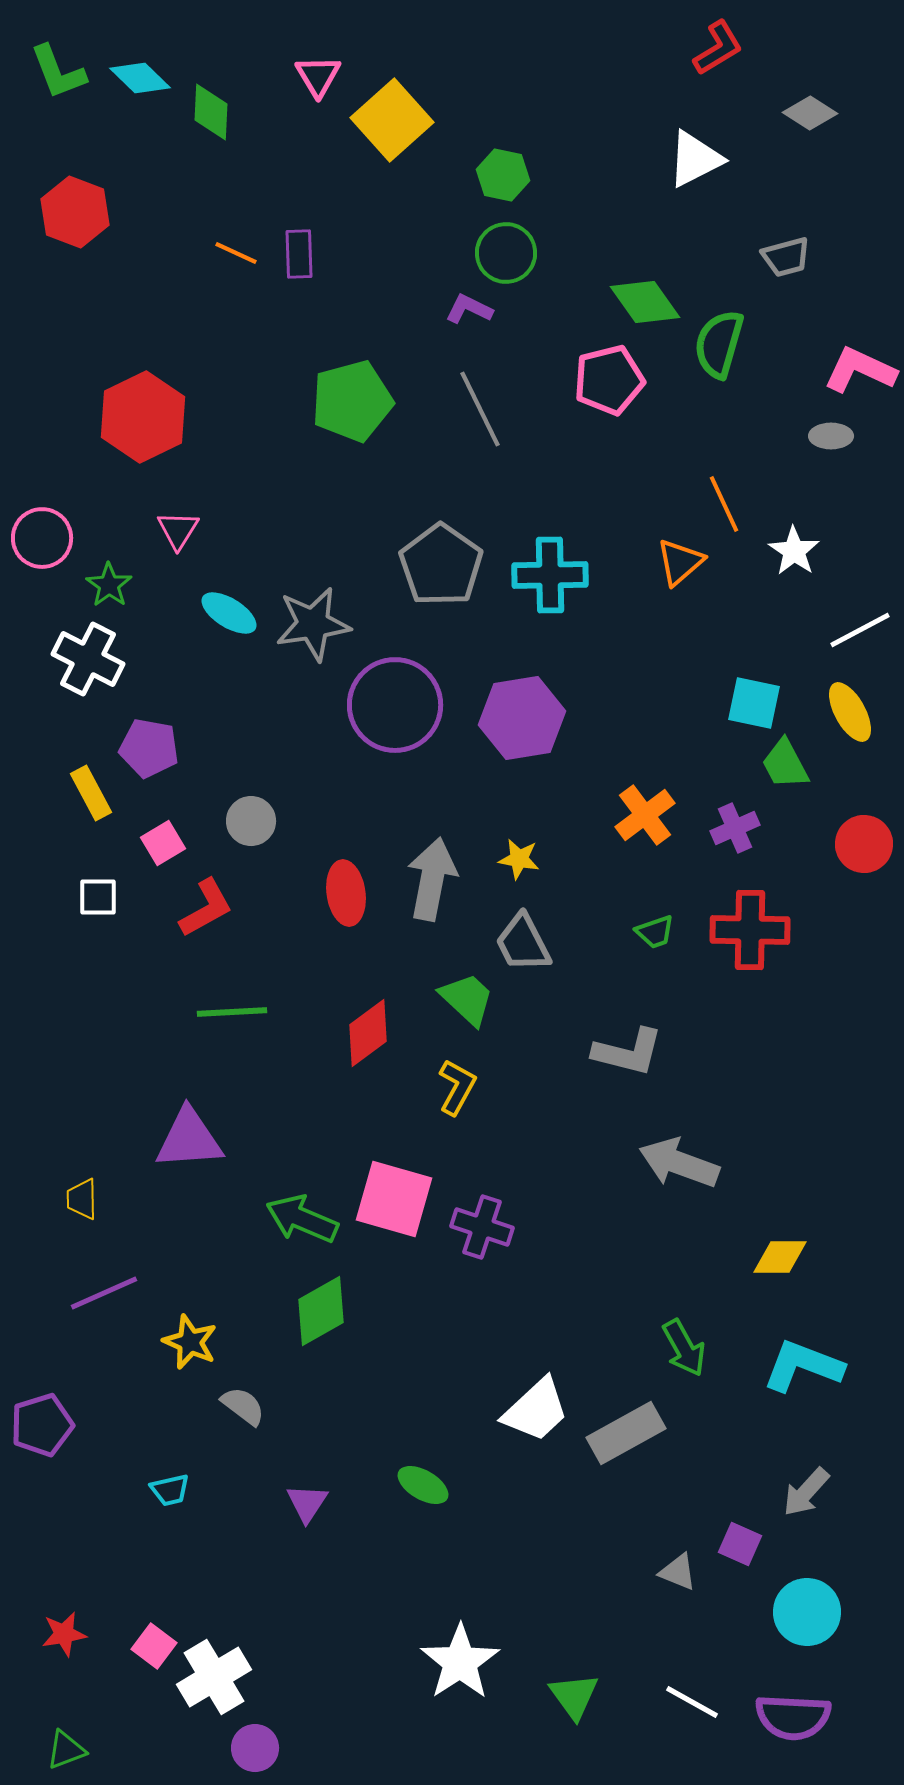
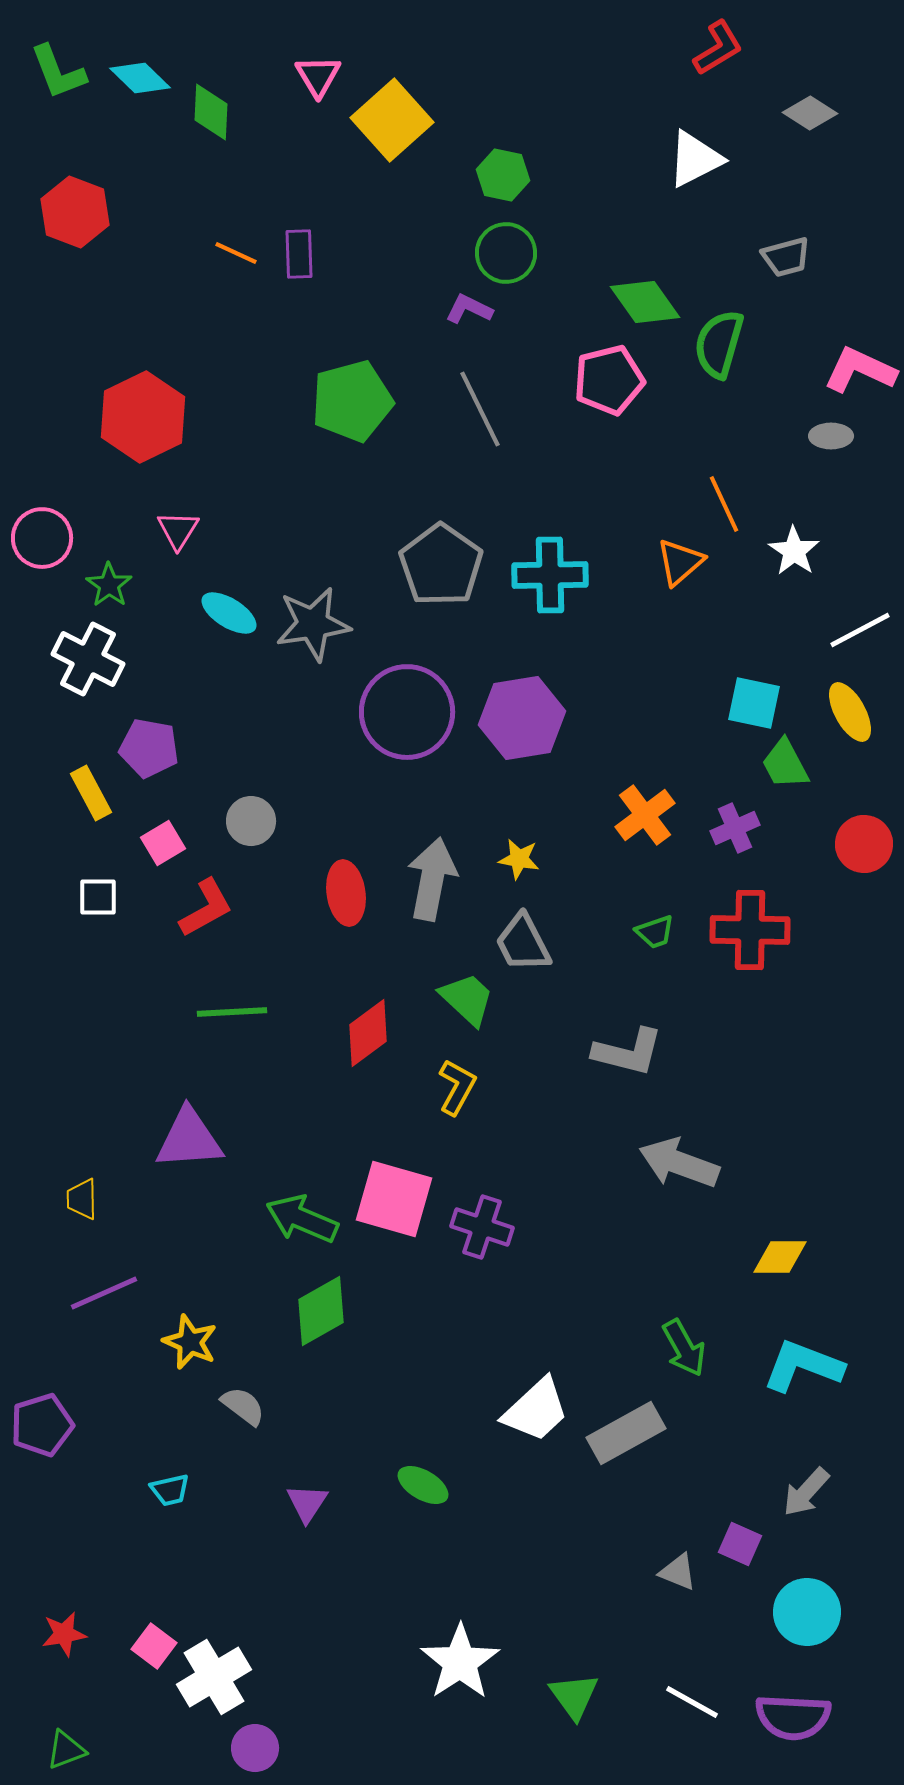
purple circle at (395, 705): moved 12 px right, 7 px down
